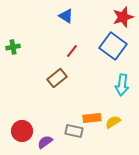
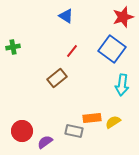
blue square: moved 1 px left, 3 px down
